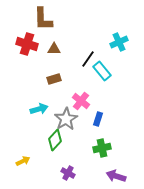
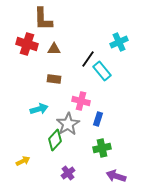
brown rectangle: rotated 24 degrees clockwise
pink cross: rotated 24 degrees counterclockwise
gray star: moved 2 px right, 5 px down
purple cross: rotated 24 degrees clockwise
